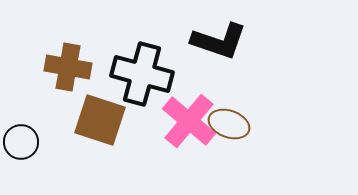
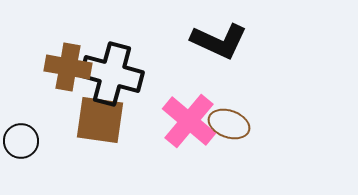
black L-shape: rotated 6 degrees clockwise
black cross: moved 30 px left
brown square: rotated 10 degrees counterclockwise
black circle: moved 1 px up
